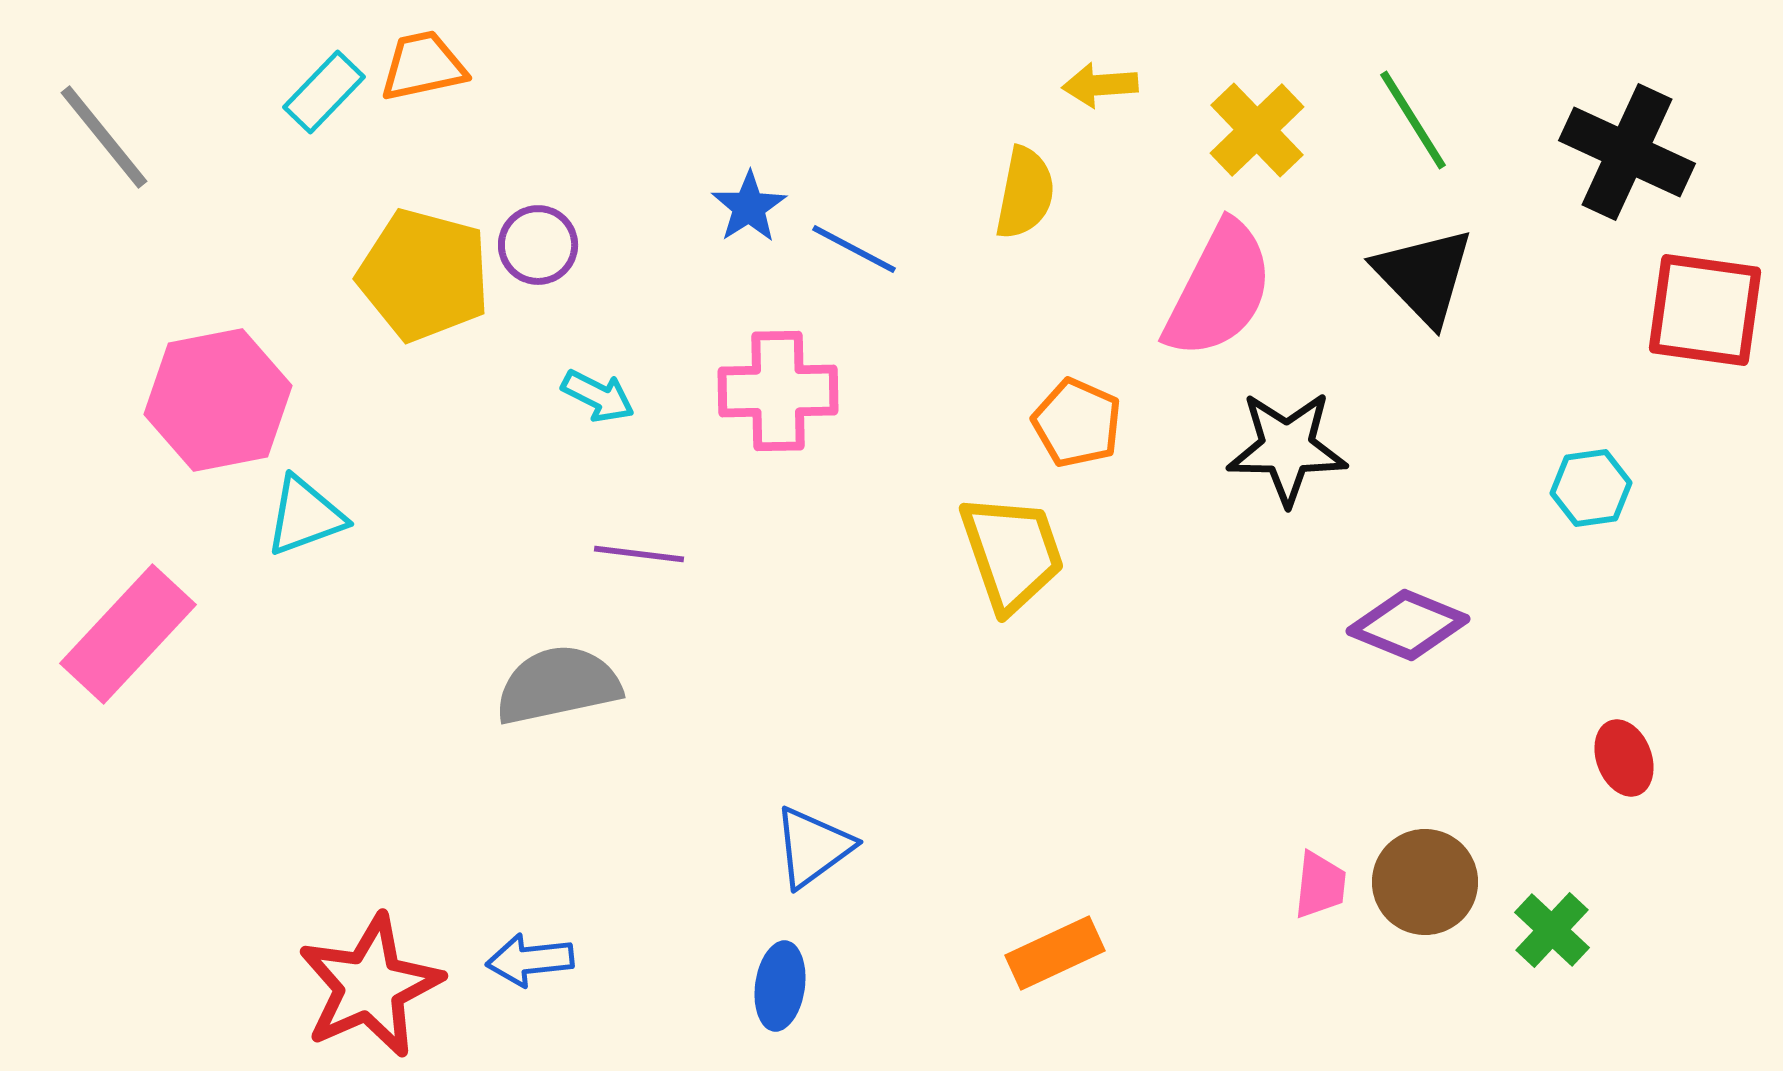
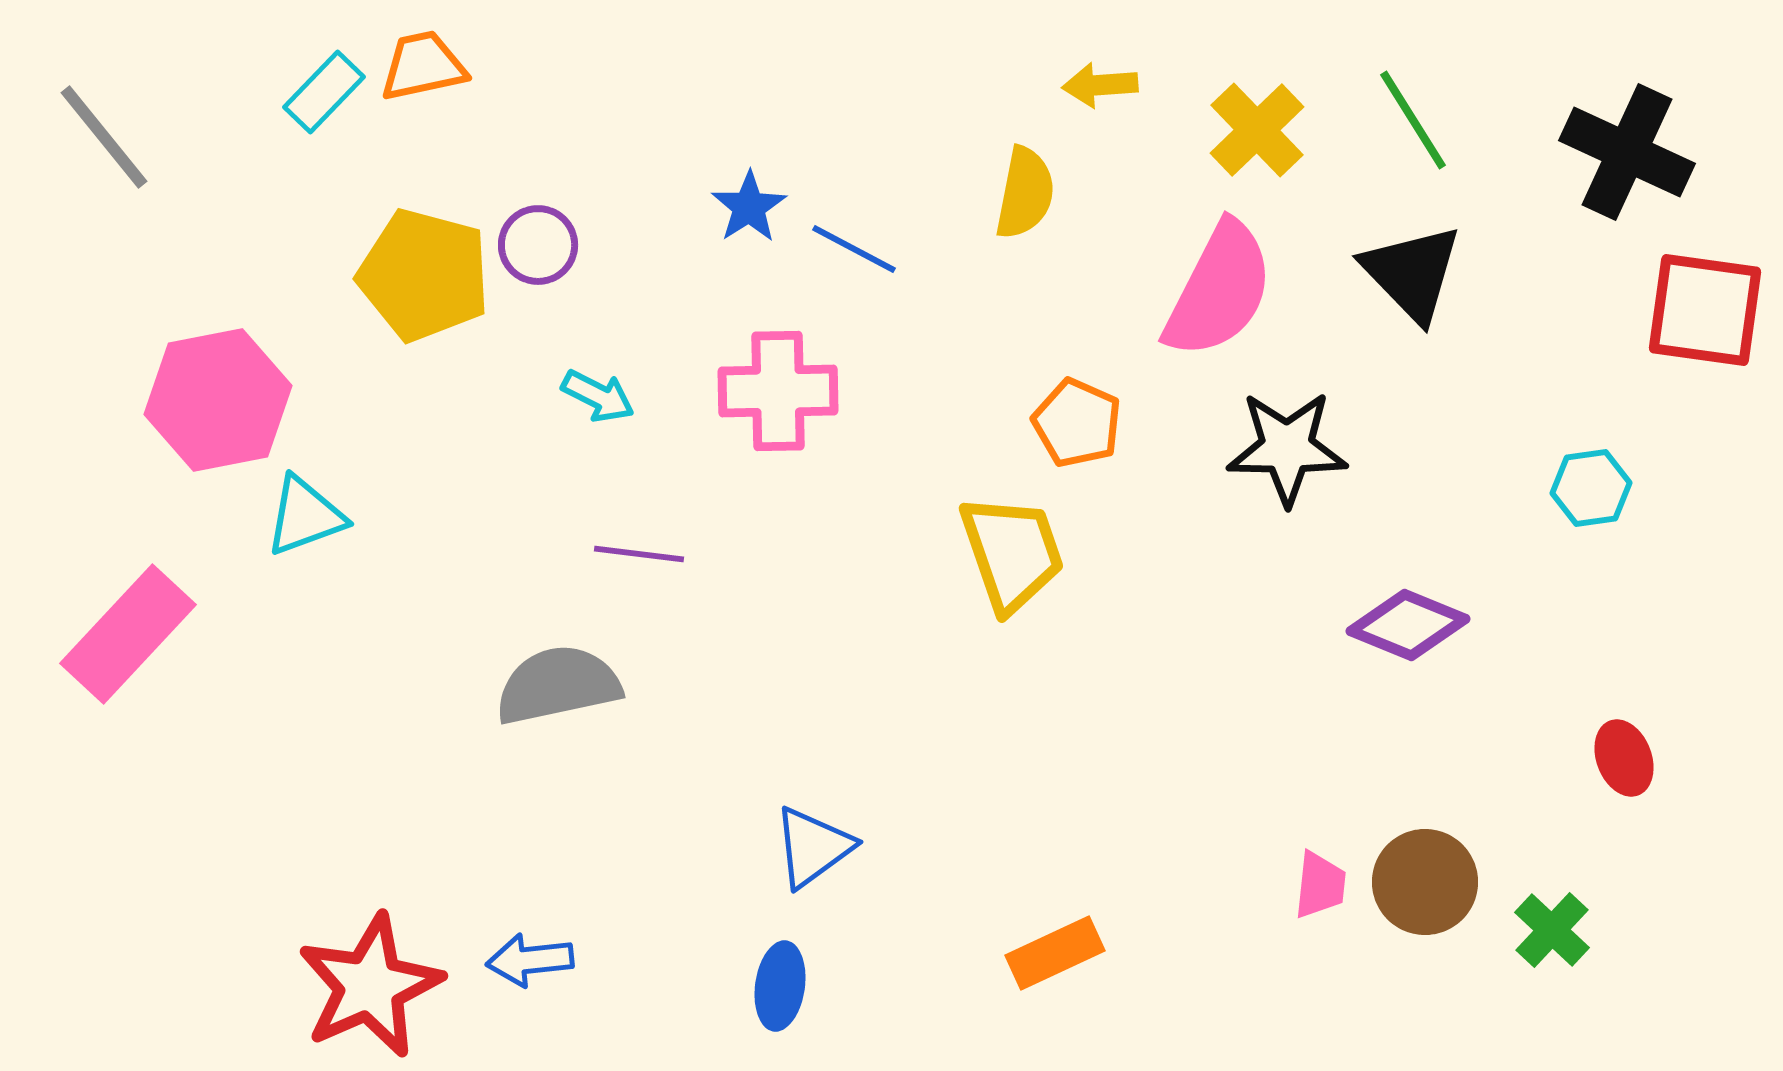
black triangle: moved 12 px left, 3 px up
